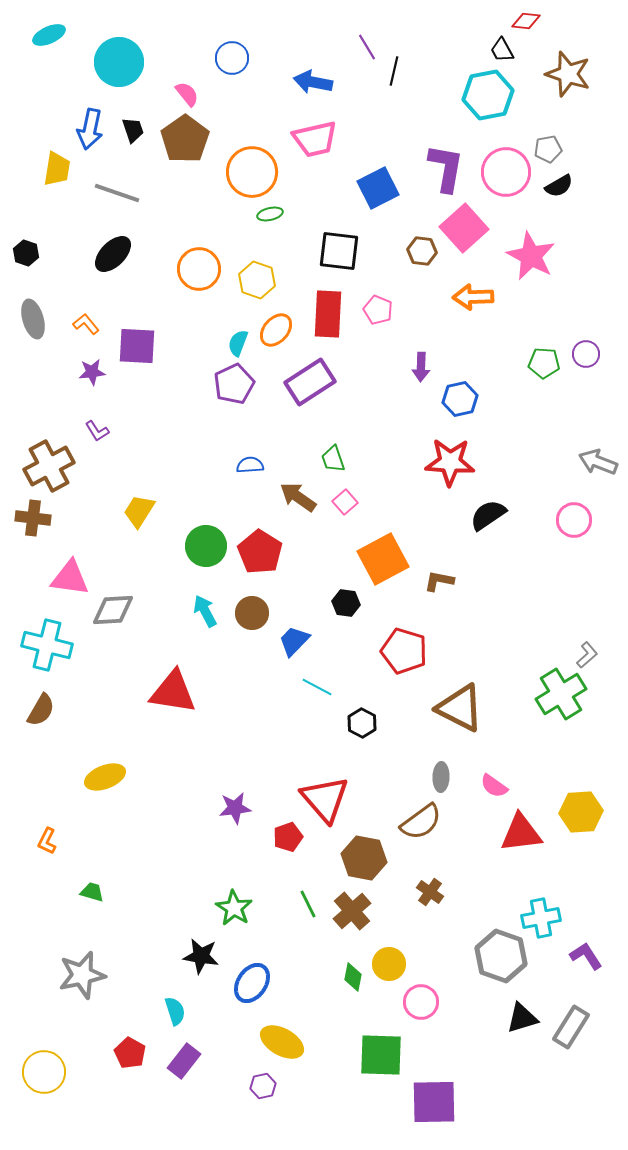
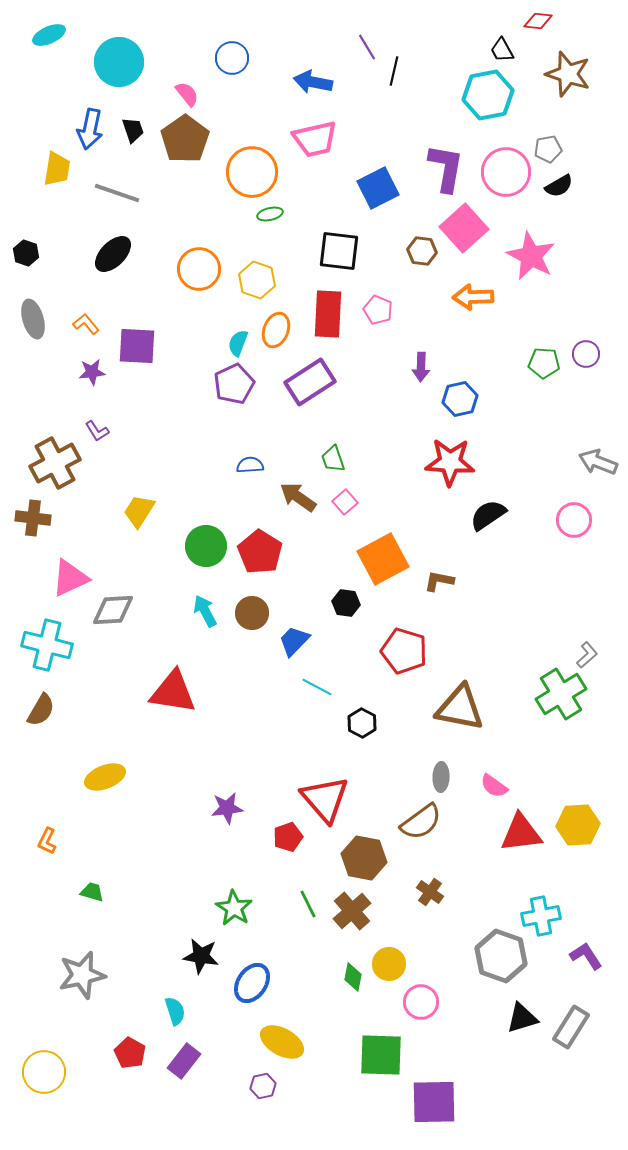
red diamond at (526, 21): moved 12 px right
orange ellipse at (276, 330): rotated 20 degrees counterclockwise
brown cross at (49, 466): moved 6 px right, 3 px up
pink triangle at (70, 578): rotated 33 degrees counterclockwise
brown triangle at (460, 708): rotated 16 degrees counterclockwise
purple star at (235, 808): moved 8 px left
yellow hexagon at (581, 812): moved 3 px left, 13 px down
cyan cross at (541, 918): moved 2 px up
